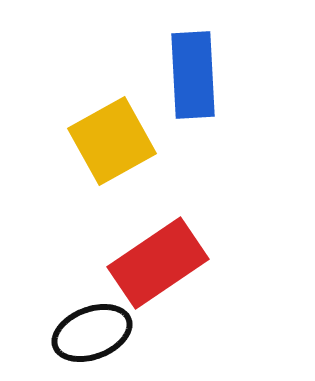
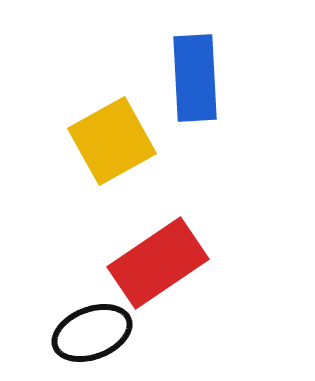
blue rectangle: moved 2 px right, 3 px down
